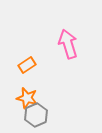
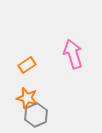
pink arrow: moved 5 px right, 10 px down
